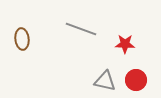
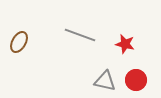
gray line: moved 1 px left, 6 px down
brown ellipse: moved 3 px left, 3 px down; rotated 35 degrees clockwise
red star: rotated 12 degrees clockwise
